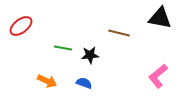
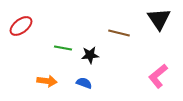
black triangle: moved 1 px left, 1 px down; rotated 45 degrees clockwise
orange arrow: rotated 18 degrees counterclockwise
